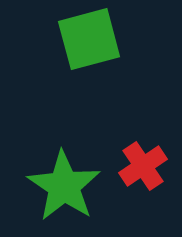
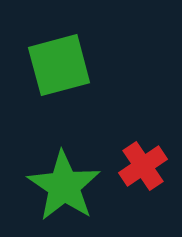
green square: moved 30 px left, 26 px down
